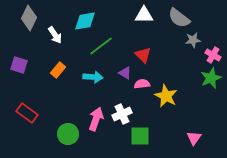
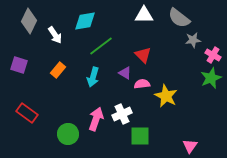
gray diamond: moved 3 px down
cyan arrow: rotated 102 degrees clockwise
pink triangle: moved 4 px left, 8 px down
